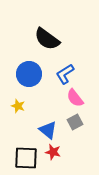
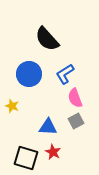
black semicircle: rotated 12 degrees clockwise
pink semicircle: rotated 18 degrees clockwise
yellow star: moved 6 px left
gray square: moved 1 px right, 1 px up
blue triangle: moved 3 px up; rotated 36 degrees counterclockwise
red star: rotated 14 degrees clockwise
black square: rotated 15 degrees clockwise
